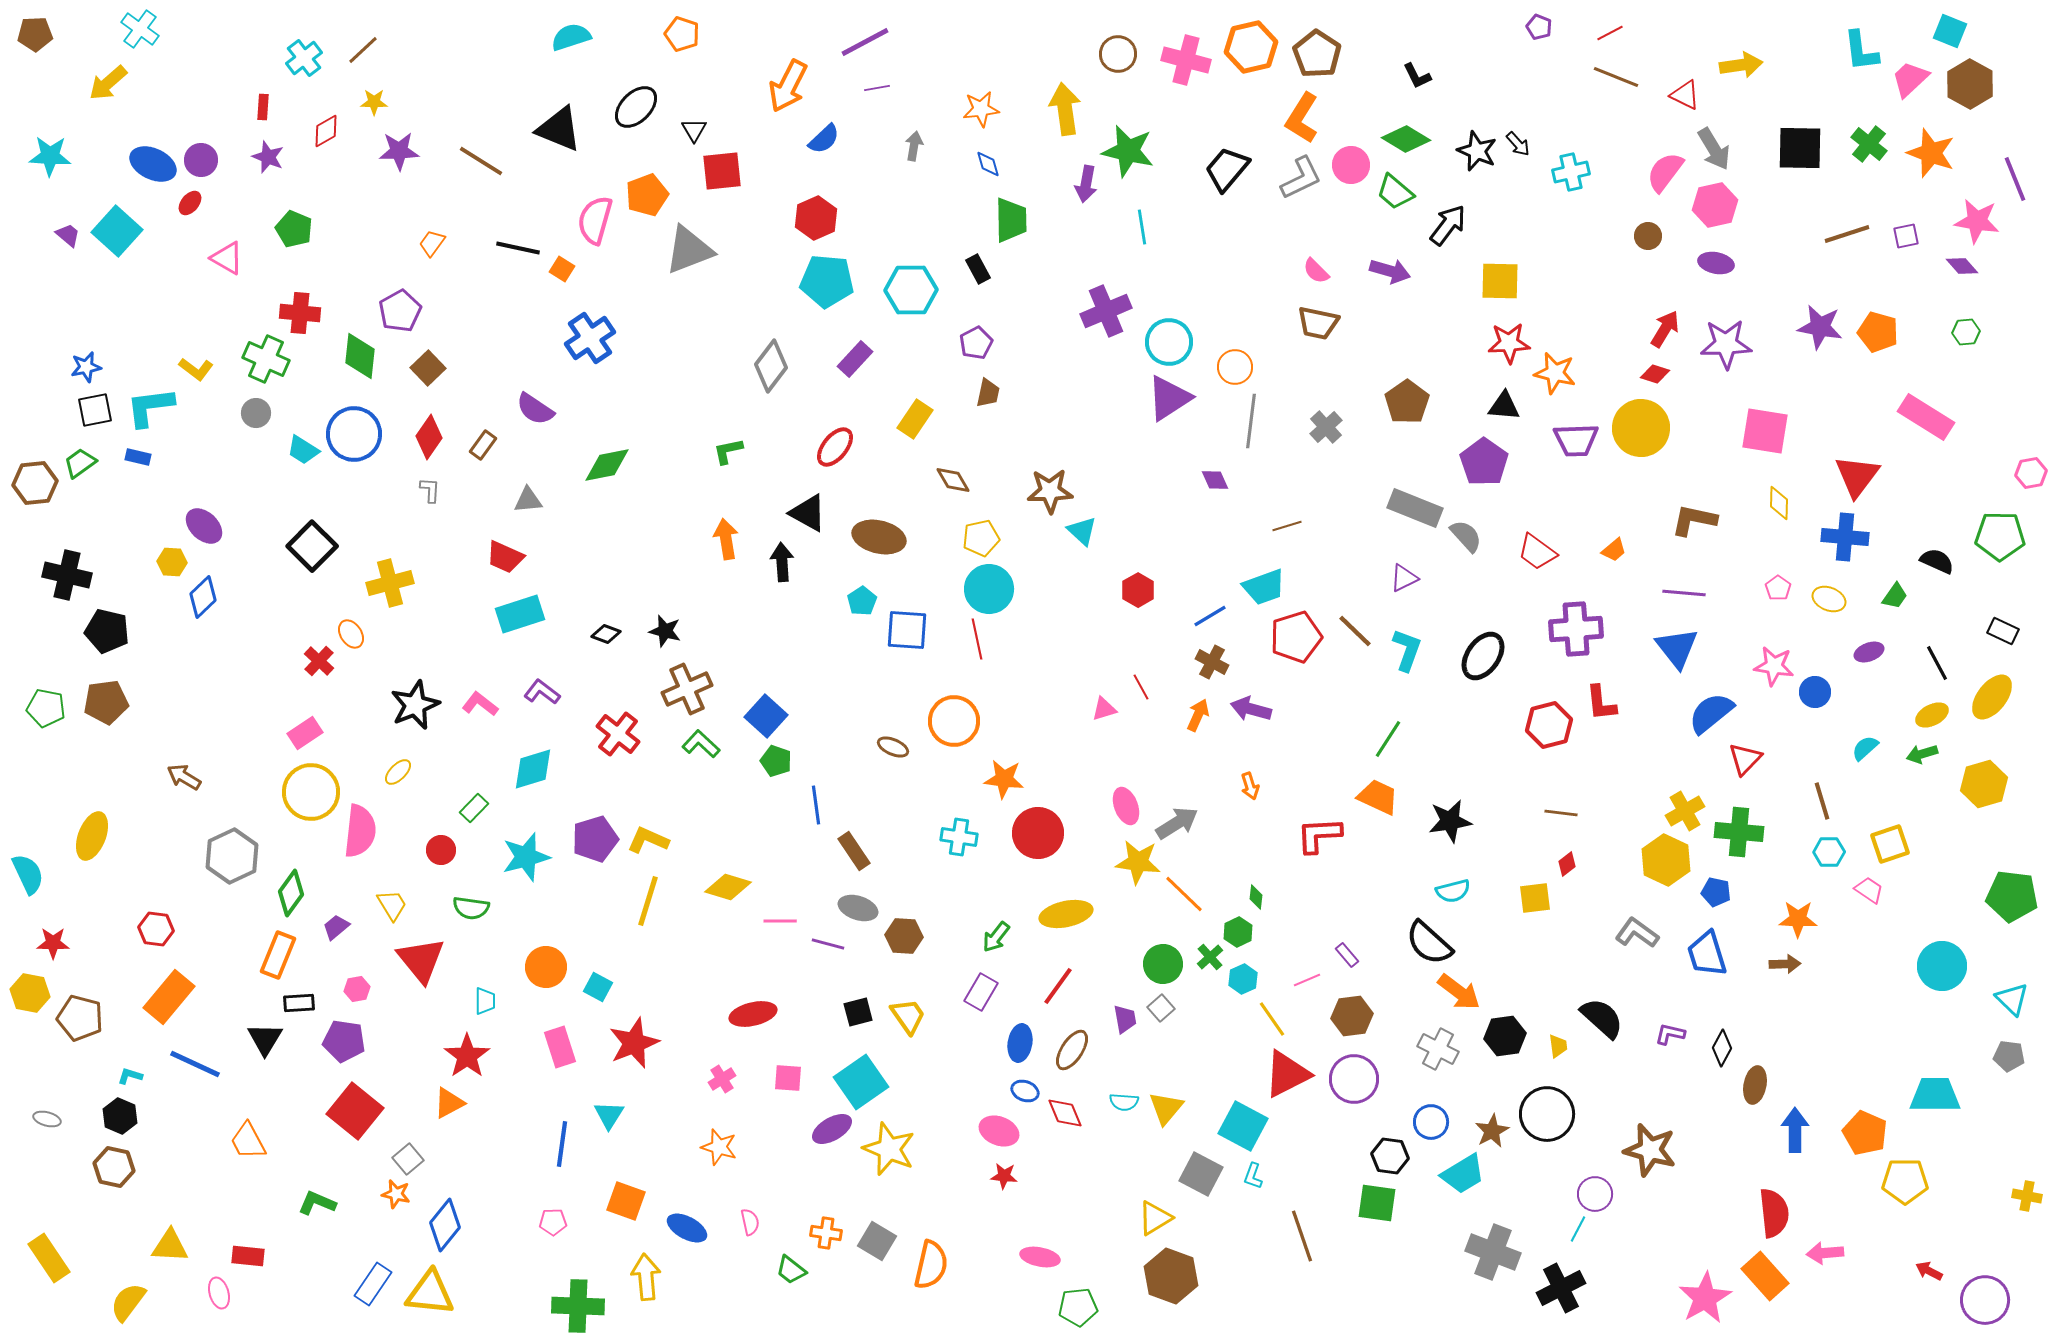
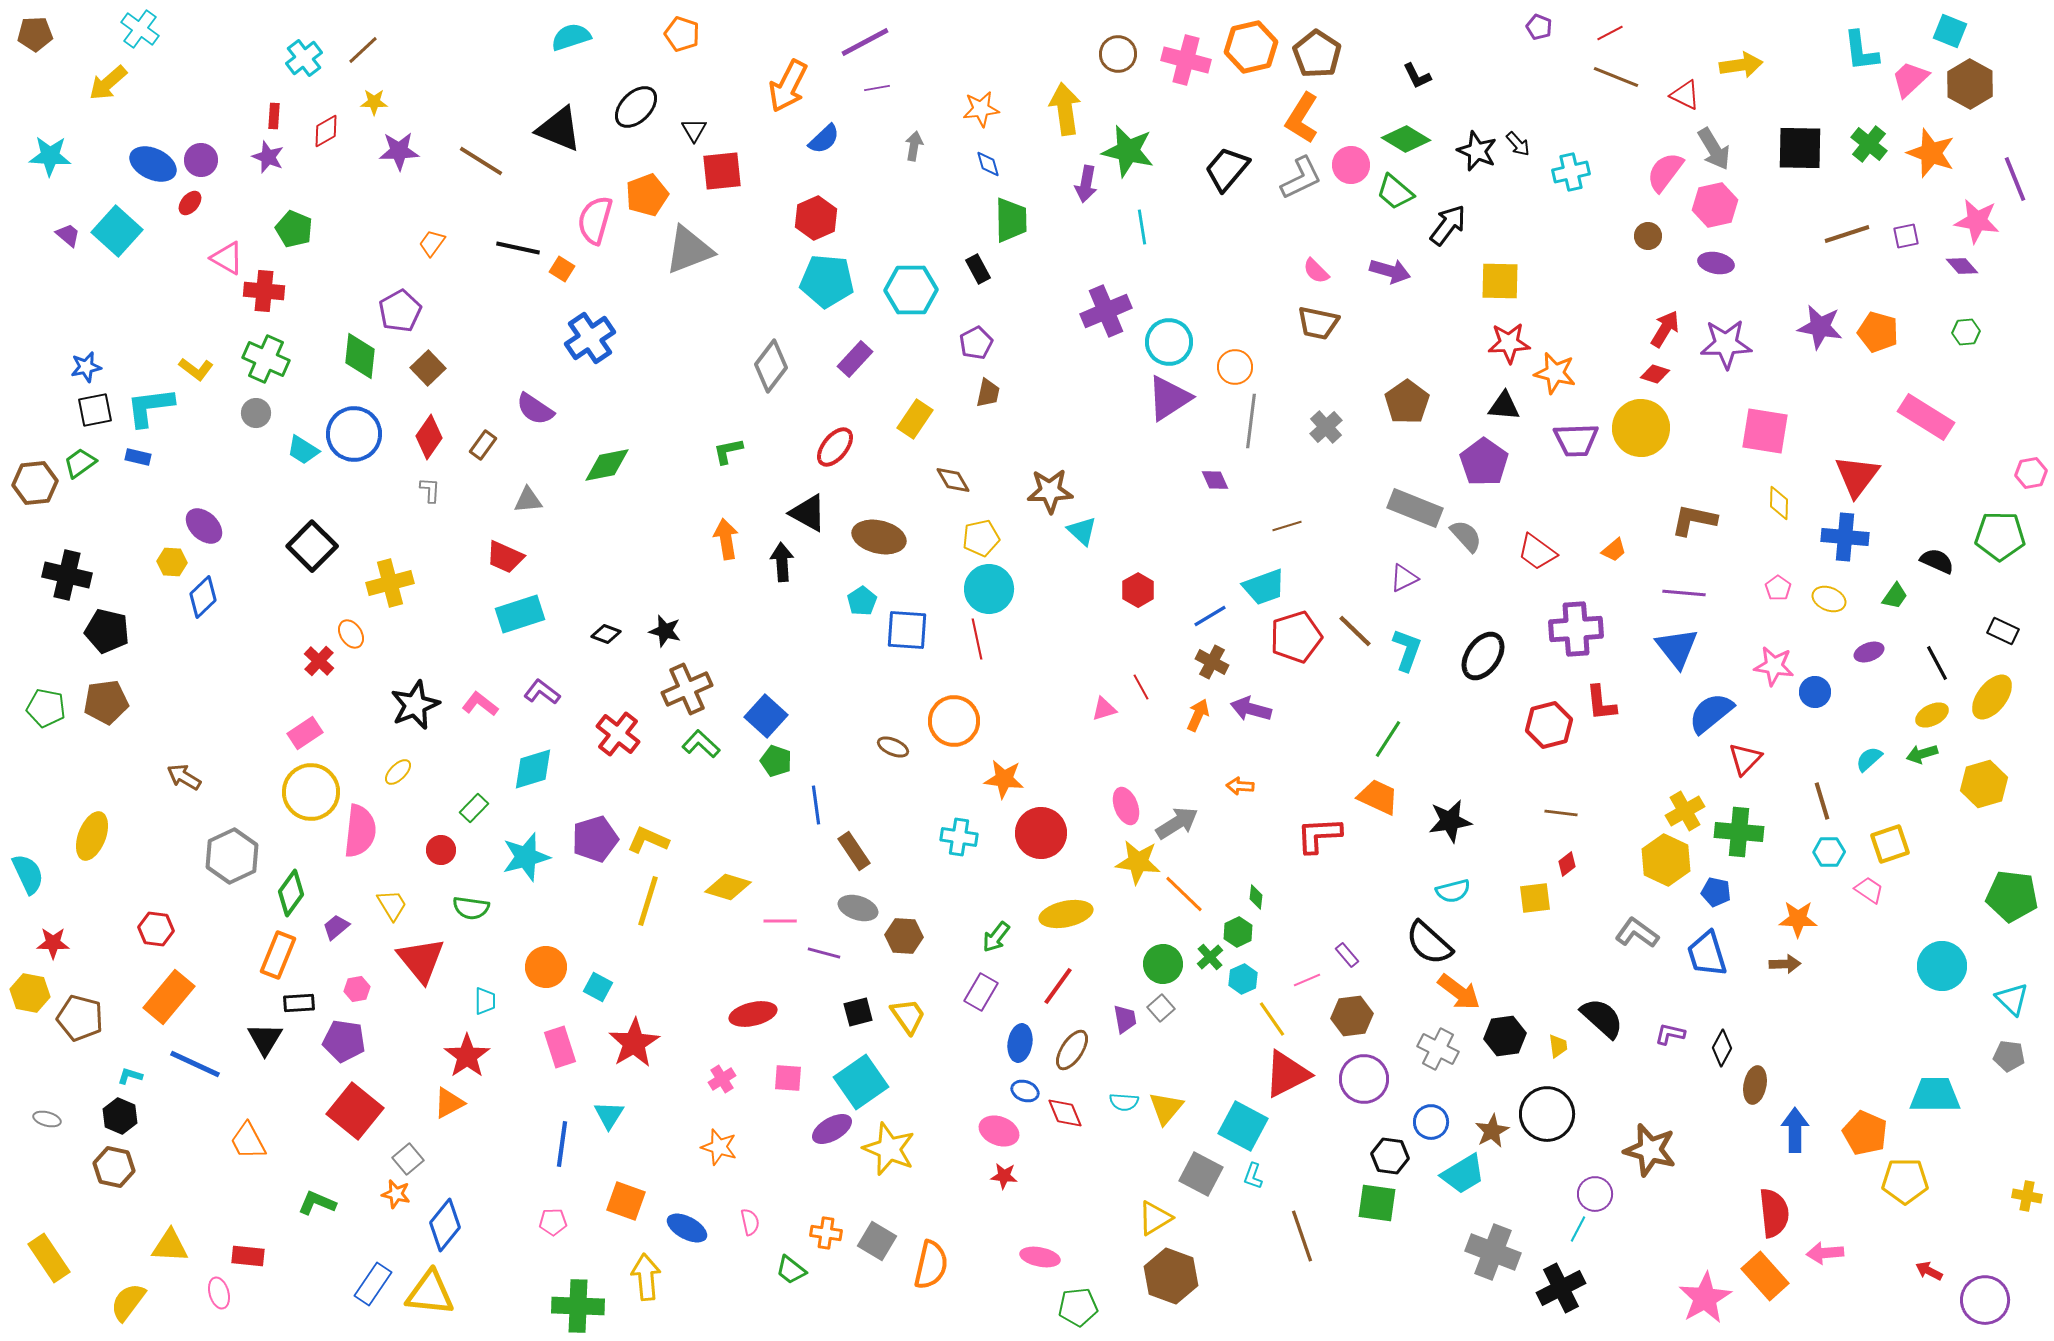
red rectangle at (263, 107): moved 11 px right, 9 px down
red cross at (300, 313): moved 36 px left, 22 px up
cyan semicircle at (1865, 748): moved 4 px right, 11 px down
orange arrow at (1250, 786): moved 10 px left; rotated 112 degrees clockwise
red circle at (1038, 833): moved 3 px right
purple line at (828, 944): moved 4 px left, 9 px down
red star at (634, 1043): rotated 9 degrees counterclockwise
purple circle at (1354, 1079): moved 10 px right
